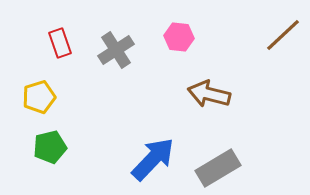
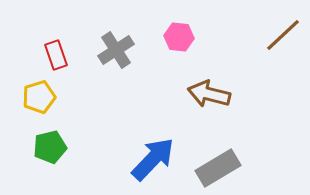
red rectangle: moved 4 px left, 12 px down
